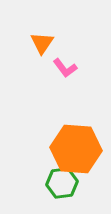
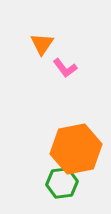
orange triangle: moved 1 px down
orange hexagon: rotated 15 degrees counterclockwise
